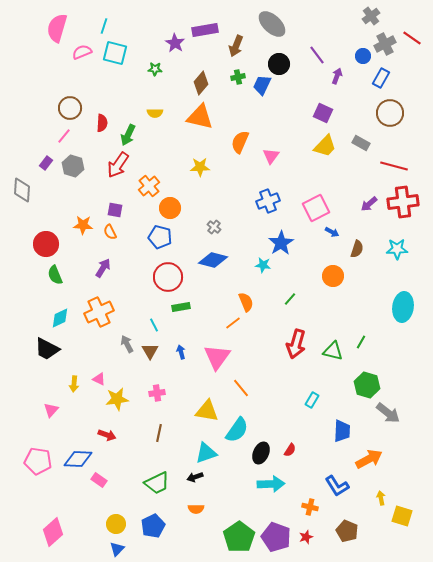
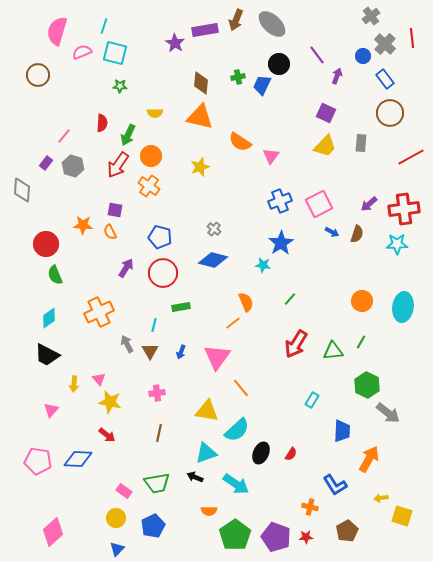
pink semicircle at (57, 28): moved 3 px down
red line at (412, 38): rotated 48 degrees clockwise
gray cross at (385, 44): rotated 20 degrees counterclockwise
brown arrow at (236, 46): moved 26 px up
green star at (155, 69): moved 35 px left, 17 px down
blue rectangle at (381, 78): moved 4 px right, 1 px down; rotated 66 degrees counterclockwise
brown diamond at (201, 83): rotated 35 degrees counterclockwise
brown circle at (70, 108): moved 32 px left, 33 px up
purple square at (323, 113): moved 3 px right
orange semicircle at (240, 142): rotated 80 degrees counterclockwise
gray rectangle at (361, 143): rotated 66 degrees clockwise
red line at (394, 166): moved 17 px right, 9 px up; rotated 44 degrees counterclockwise
yellow star at (200, 167): rotated 18 degrees counterclockwise
orange cross at (149, 186): rotated 15 degrees counterclockwise
blue cross at (268, 201): moved 12 px right
red cross at (403, 202): moved 1 px right, 7 px down
orange circle at (170, 208): moved 19 px left, 52 px up
pink square at (316, 208): moved 3 px right, 4 px up
gray cross at (214, 227): moved 2 px down
brown semicircle at (357, 249): moved 15 px up
cyan star at (397, 249): moved 5 px up
purple arrow at (103, 268): moved 23 px right
orange circle at (333, 276): moved 29 px right, 25 px down
red circle at (168, 277): moved 5 px left, 4 px up
cyan diamond at (60, 318): moved 11 px left; rotated 10 degrees counterclockwise
cyan line at (154, 325): rotated 40 degrees clockwise
red arrow at (296, 344): rotated 16 degrees clockwise
black trapezoid at (47, 349): moved 6 px down
green triangle at (333, 351): rotated 20 degrees counterclockwise
blue arrow at (181, 352): rotated 144 degrees counterclockwise
pink triangle at (99, 379): rotated 24 degrees clockwise
green hexagon at (367, 385): rotated 10 degrees clockwise
yellow star at (117, 399): moved 7 px left, 3 px down; rotated 20 degrees clockwise
cyan semicircle at (237, 430): rotated 12 degrees clockwise
red arrow at (107, 435): rotated 18 degrees clockwise
red semicircle at (290, 450): moved 1 px right, 4 px down
orange arrow at (369, 459): rotated 32 degrees counterclockwise
black arrow at (195, 477): rotated 42 degrees clockwise
pink rectangle at (99, 480): moved 25 px right, 11 px down
green trapezoid at (157, 483): rotated 16 degrees clockwise
cyan arrow at (271, 484): moved 35 px left; rotated 36 degrees clockwise
blue L-shape at (337, 486): moved 2 px left, 1 px up
yellow arrow at (381, 498): rotated 88 degrees counterclockwise
orange semicircle at (196, 509): moved 13 px right, 2 px down
yellow circle at (116, 524): moved 6 px up
brown pentagon at (347, 531): rotated 20 degrees clockwise
green pentagon at (239, 537): moved 4 px left, 2 px up
red star at (306, 537): rotated 16 degrees clockwise
